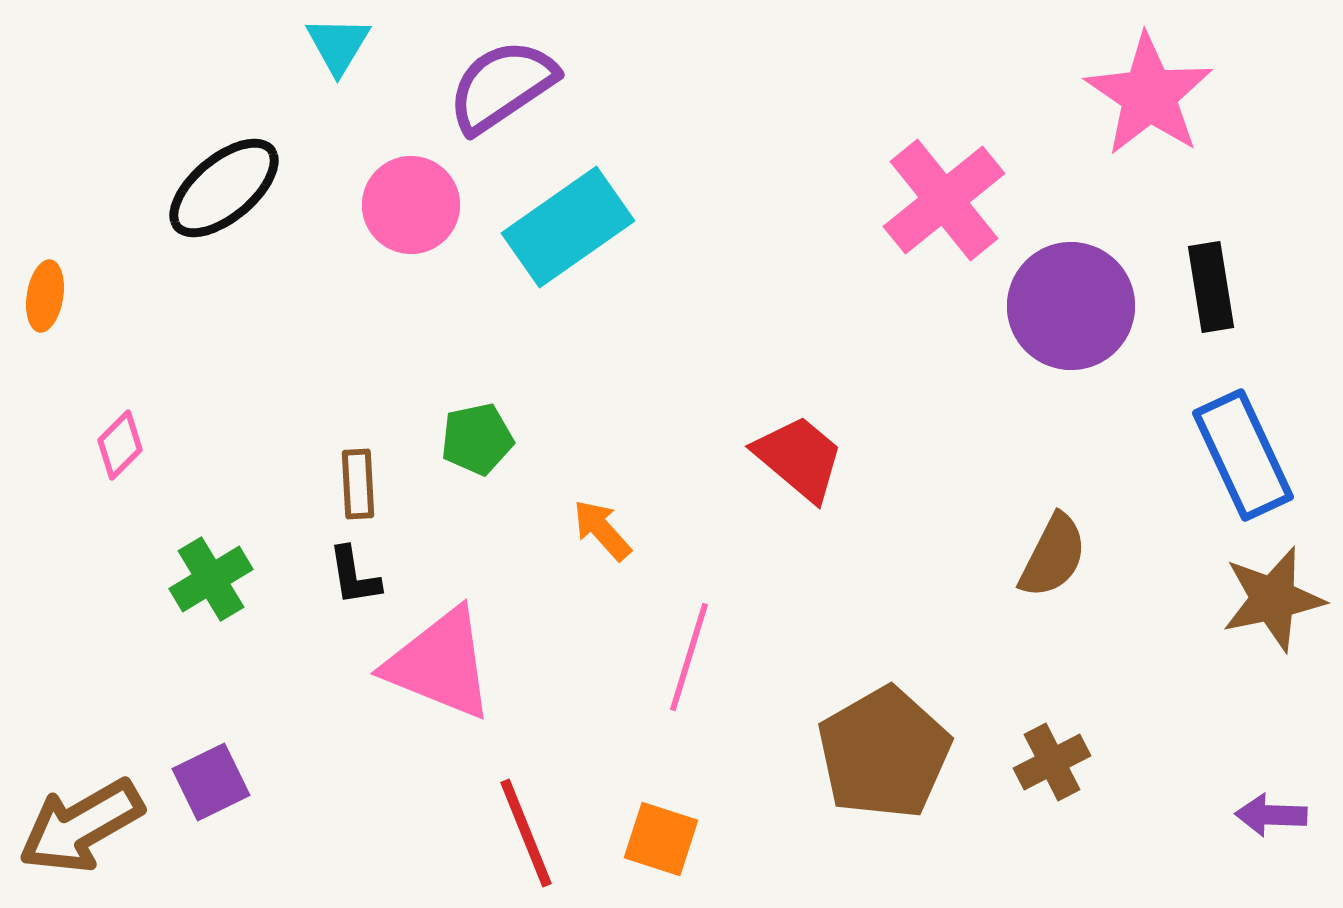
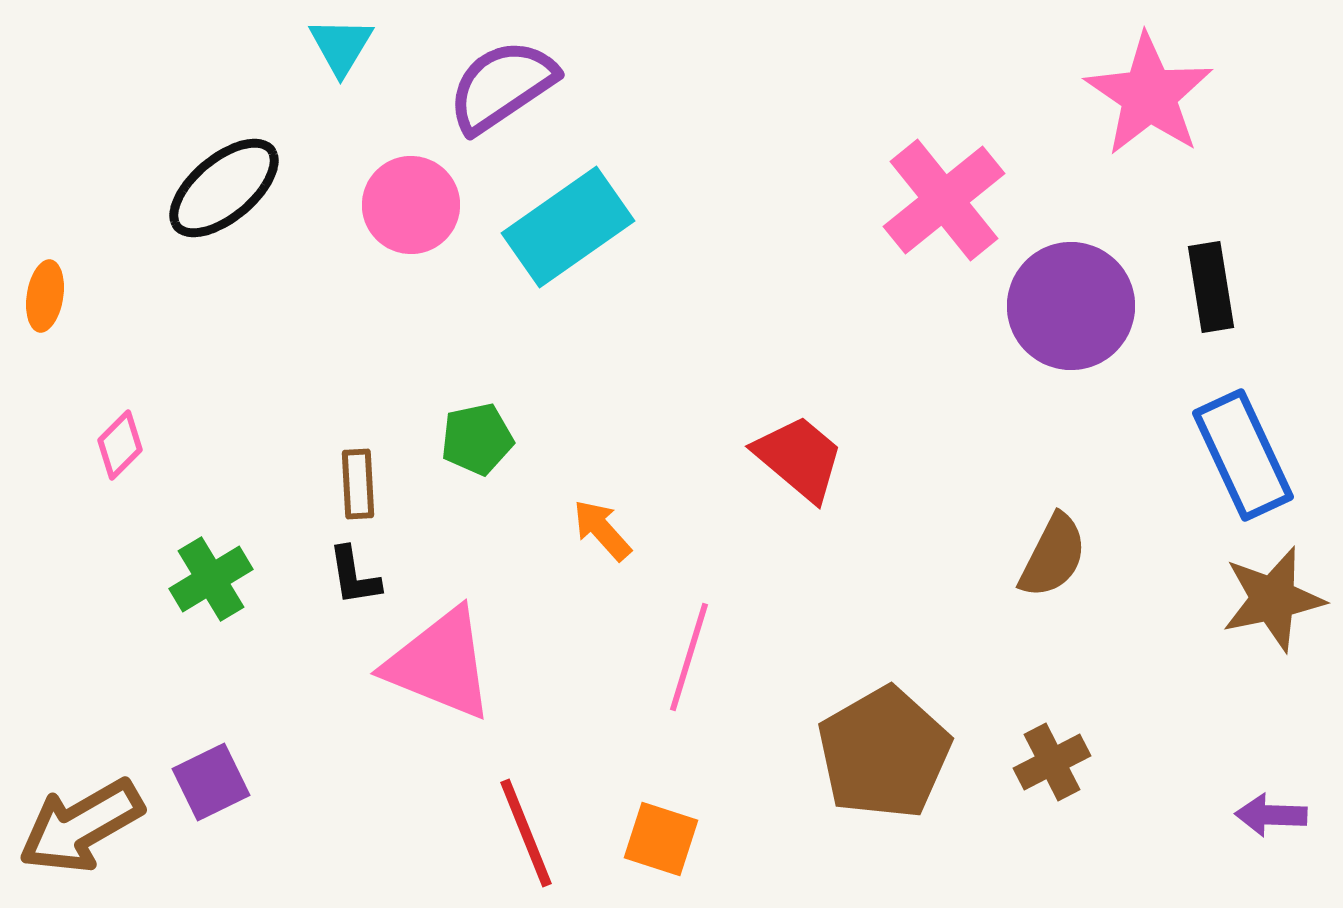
cyan triangle: moved 3 px right, 1 px down
